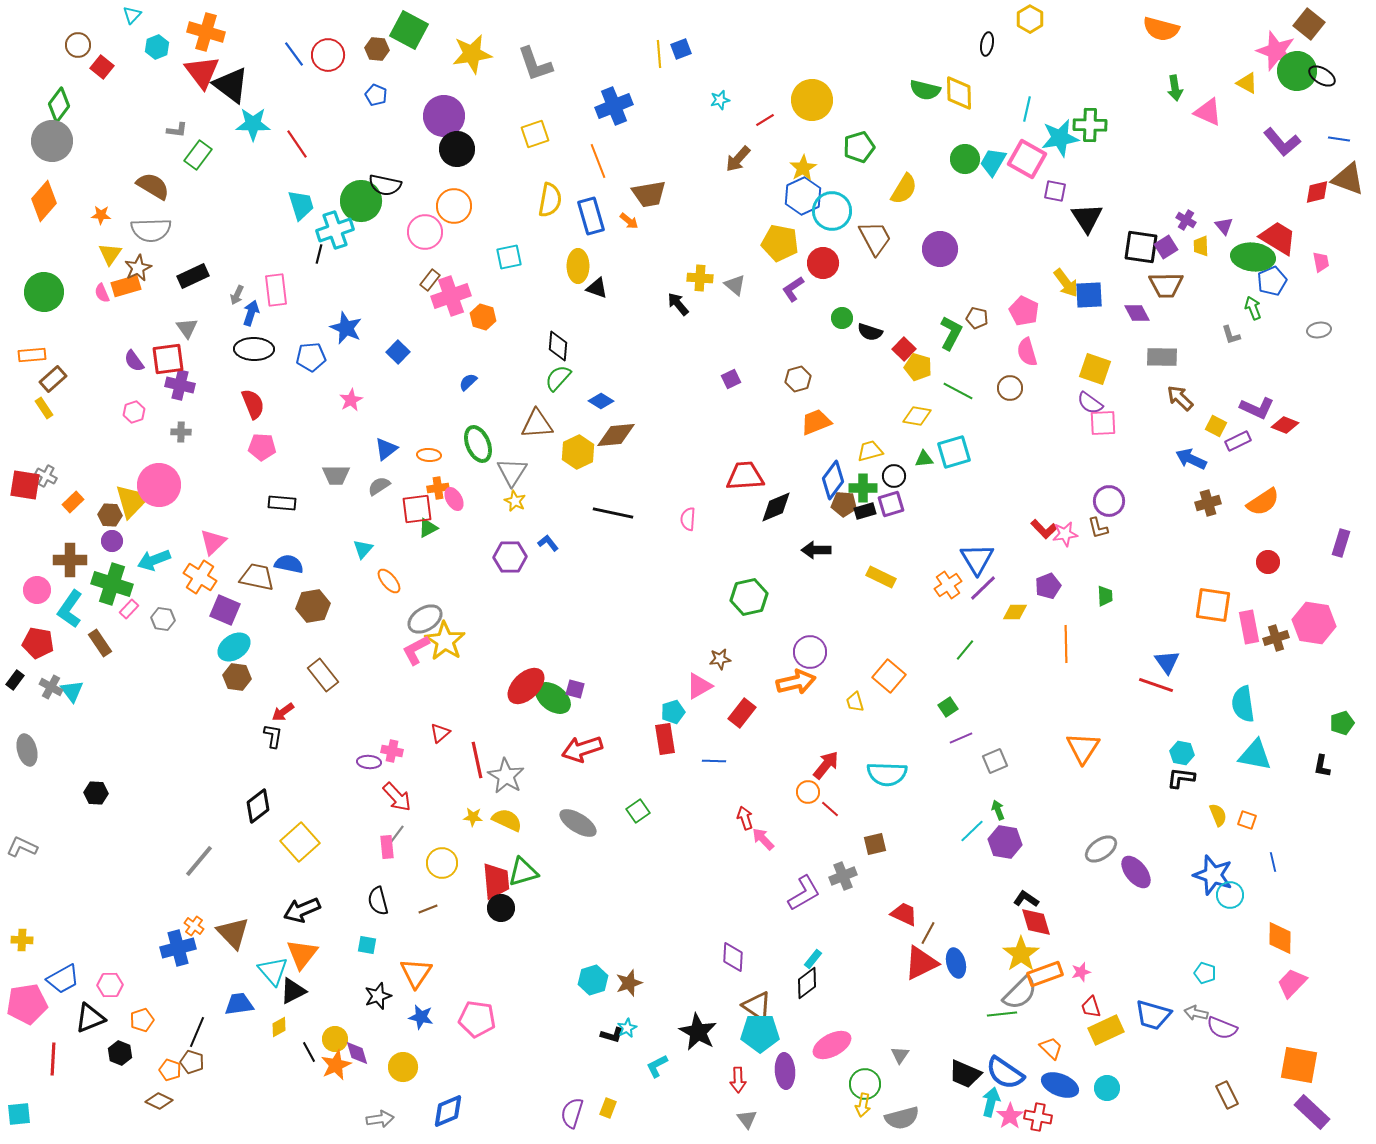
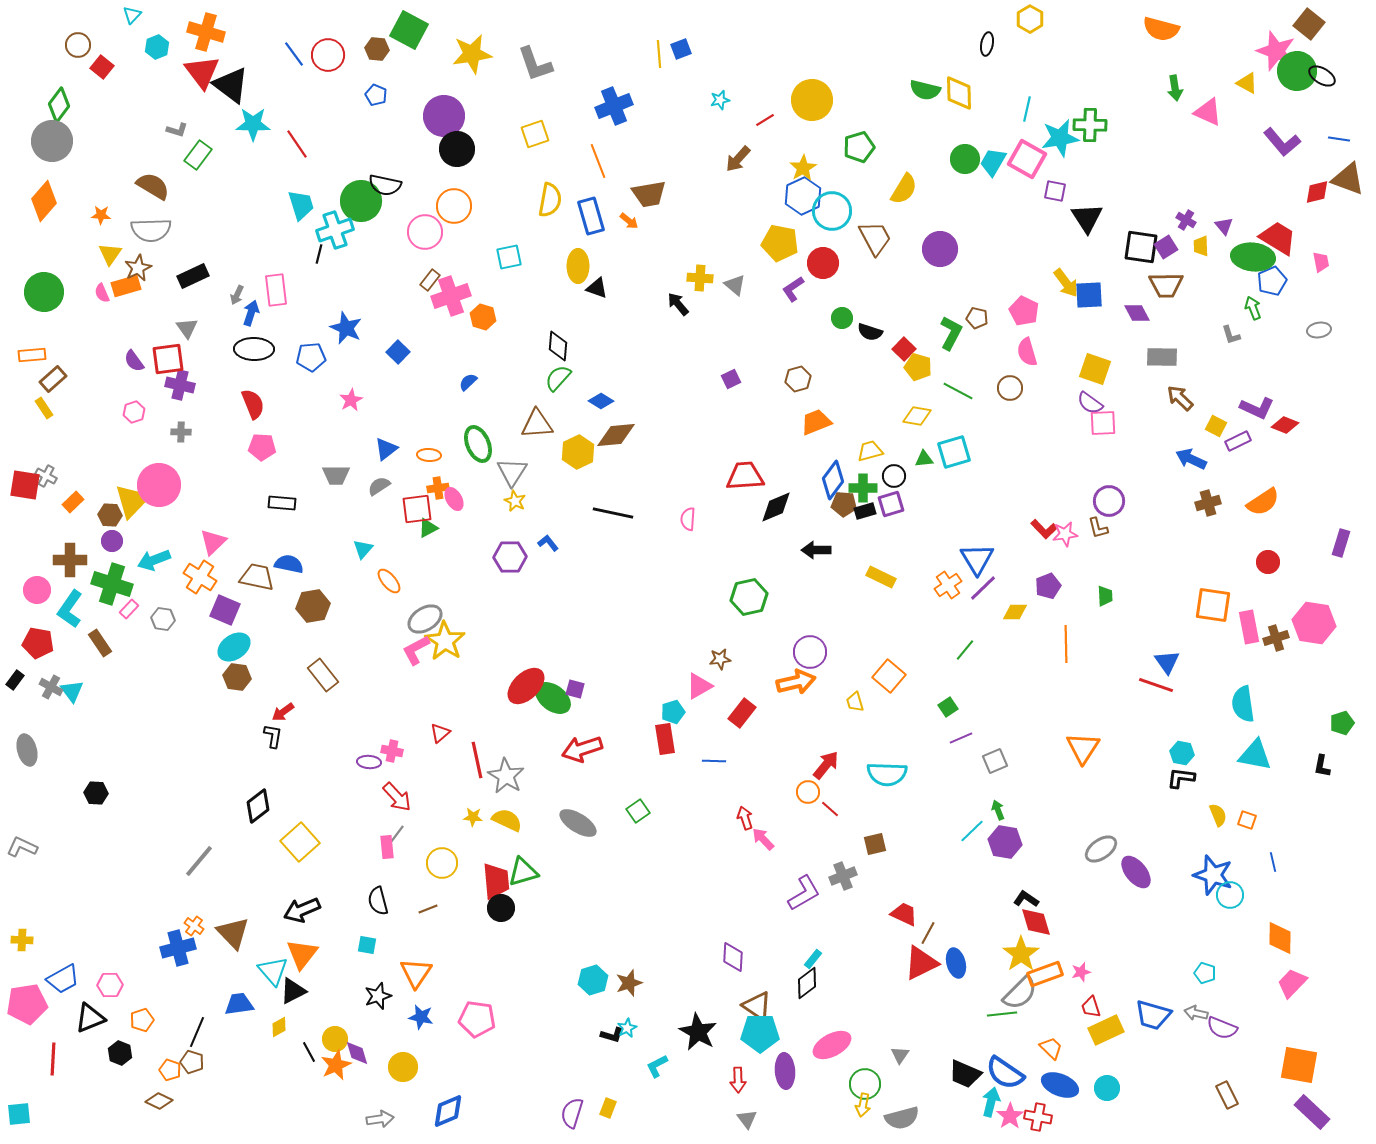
gray L-shape at (177, 130): rotated 10 degrees clockwise
